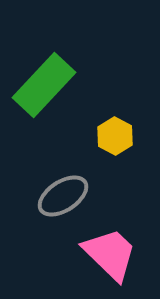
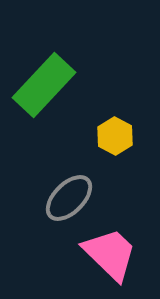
gray ellipse: moved 6 px right, 2 px down; rotated 12 degrees counterclockwise
